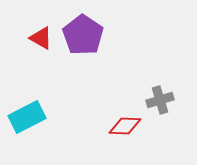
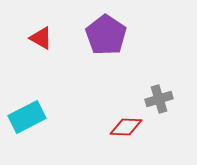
purple pentagon: moved 23 px right
gray cross: moved 1 px left, 1 px up
red diamond: moved 1 px right, 1 px down
